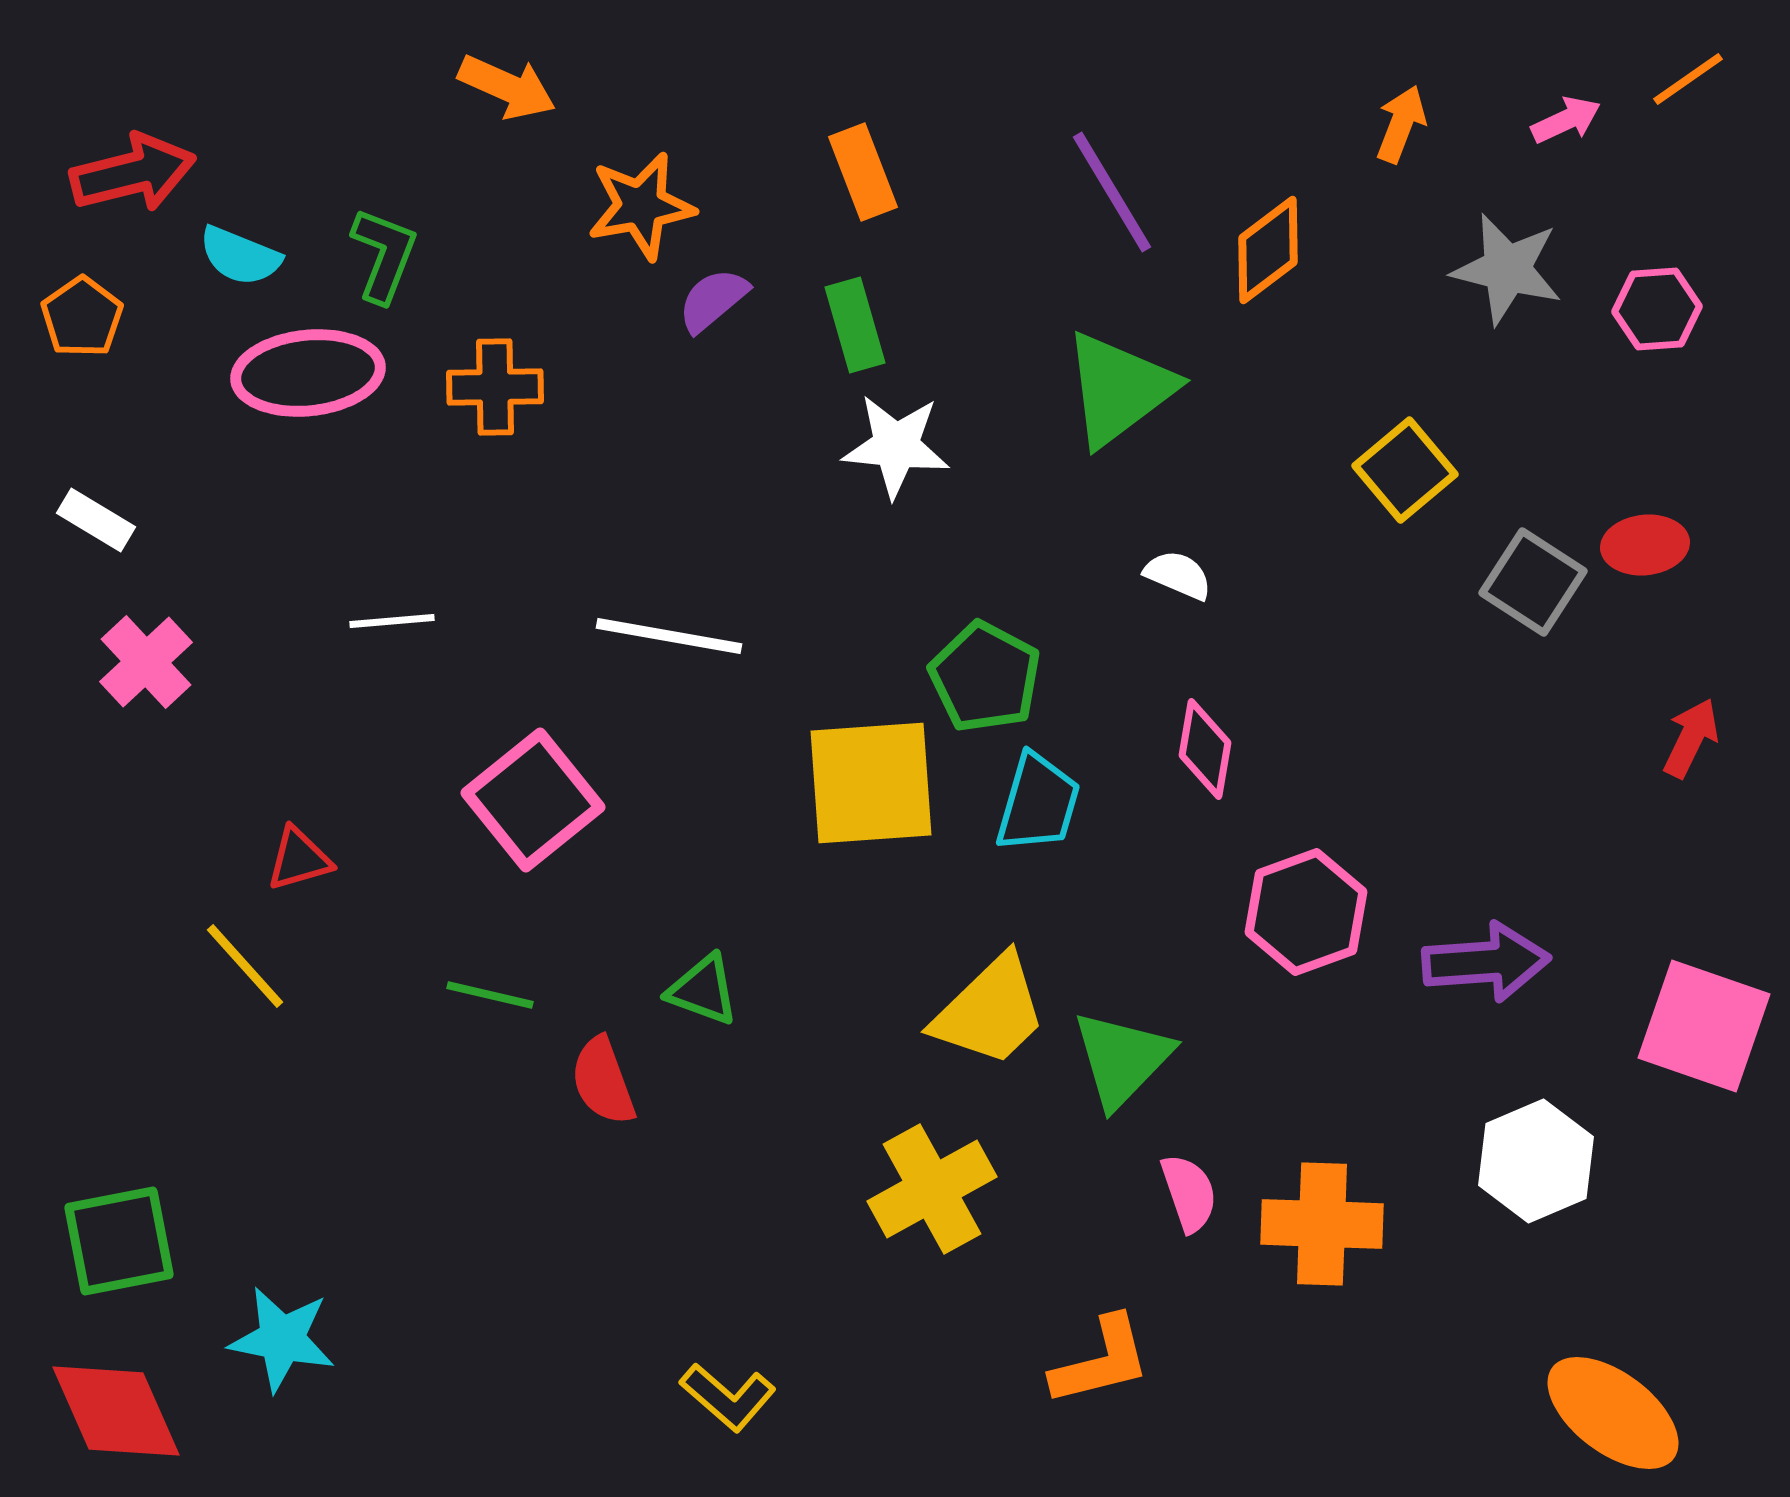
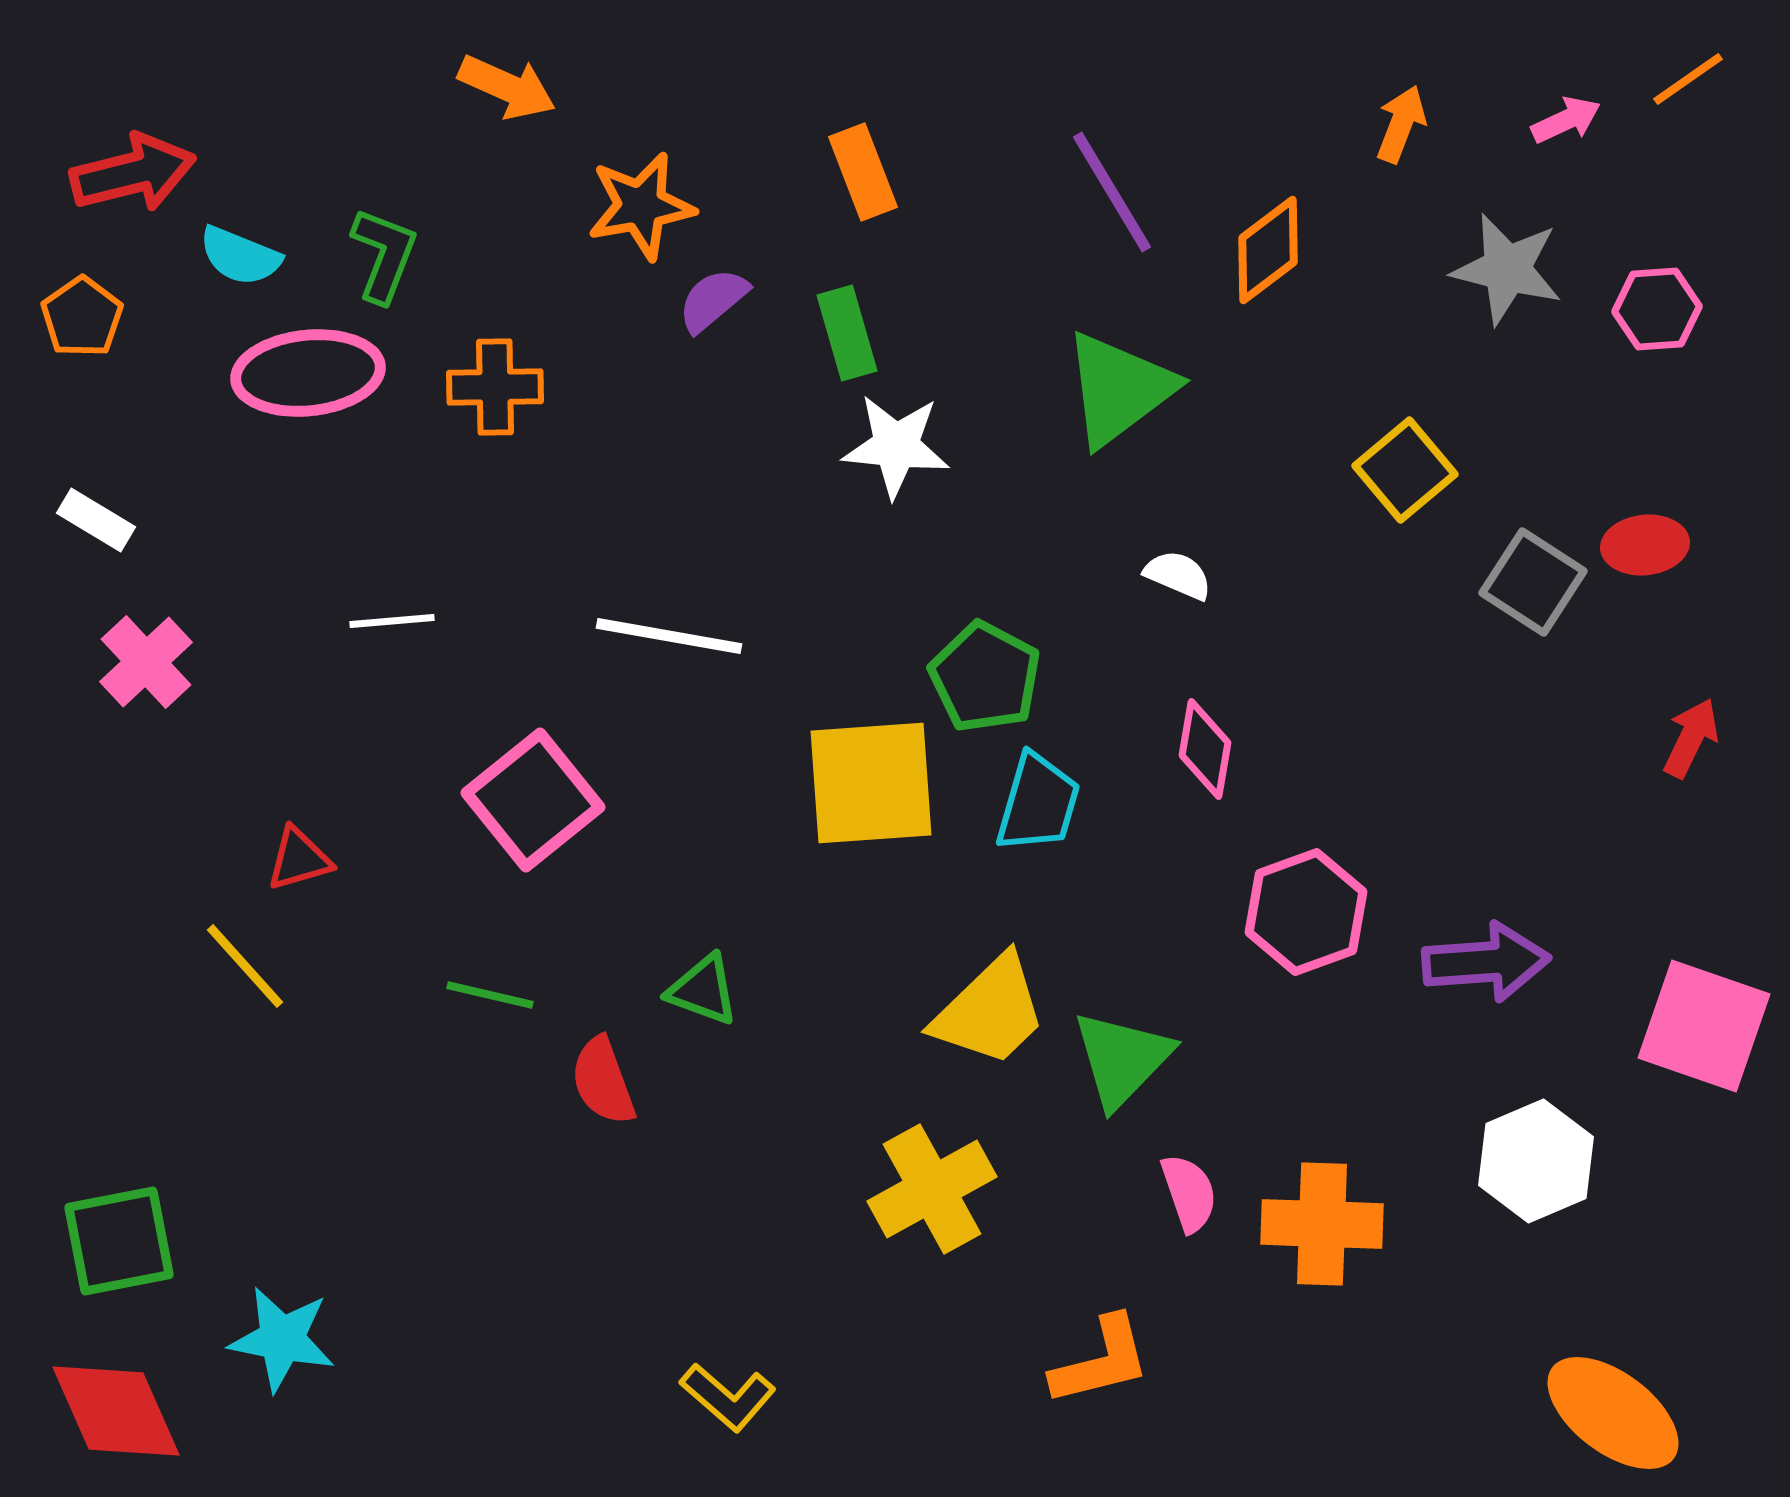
green rectangle at (855, 325): moved 8 px left, 8 px down
